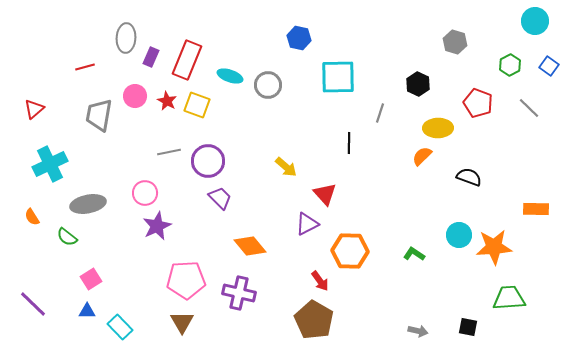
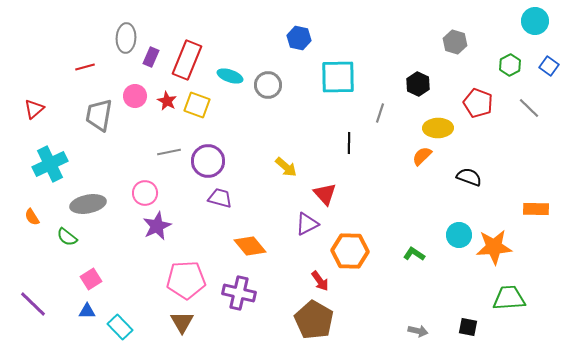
purple trapezoid at (220, 198): rotated 30 degrees counterclockwise
